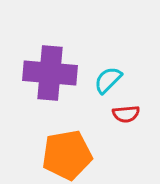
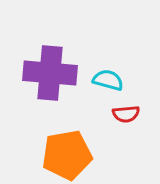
cyan semicircle: rotated 60 degrees clockwise
